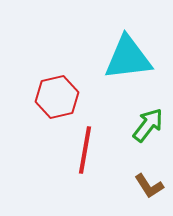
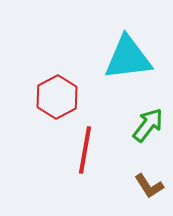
red hexagon: rotated 15 degrees counterclockwise
